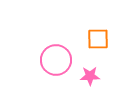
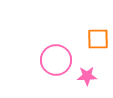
pink star: moved 3 px left
